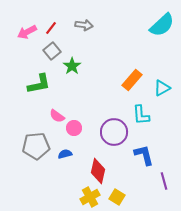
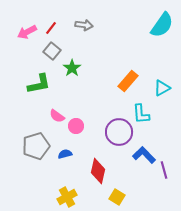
cyan semicircle: rotated 12 degrees counterclockwise
gray square: rotated 12 degrees counterclockwise
green star: moved 2 px down
orange rectangle: moved 4 px left, 1 px down
cyan L-shape: moved 1 px up
pink circle: moved 2 px right, 2 px up
purple circle: moved 5 px right
gray pentagon: rotated 12 degrees counterclockwise
blue L-shape: rotated 30 degrees counterclockwise
purple line: moved 11 px up
yellow cross: moved 23 px left
